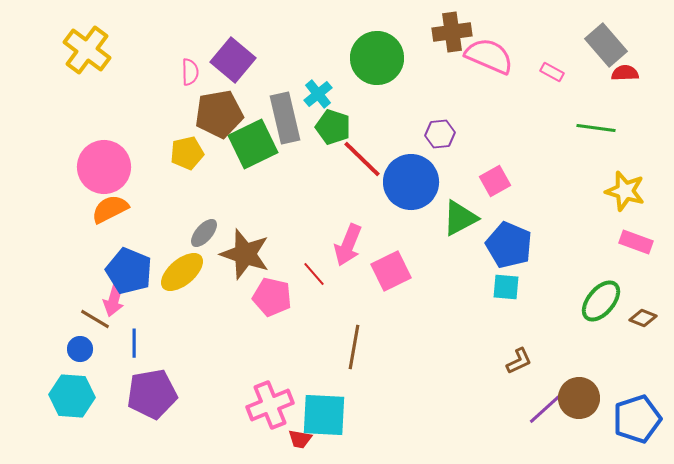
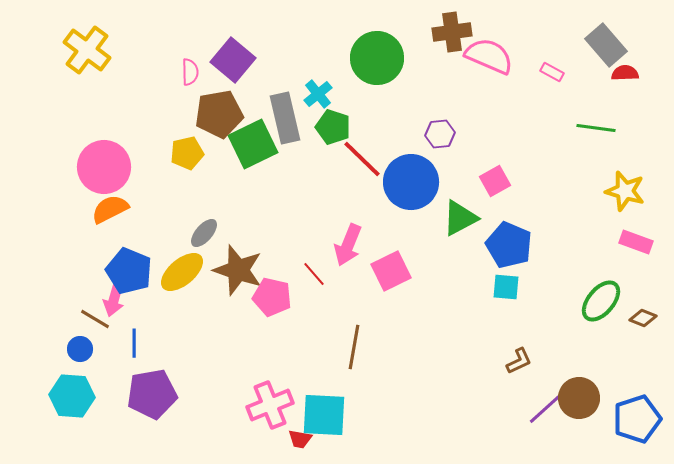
brown star at (245, 254): moved 7 px left, 16 px down
